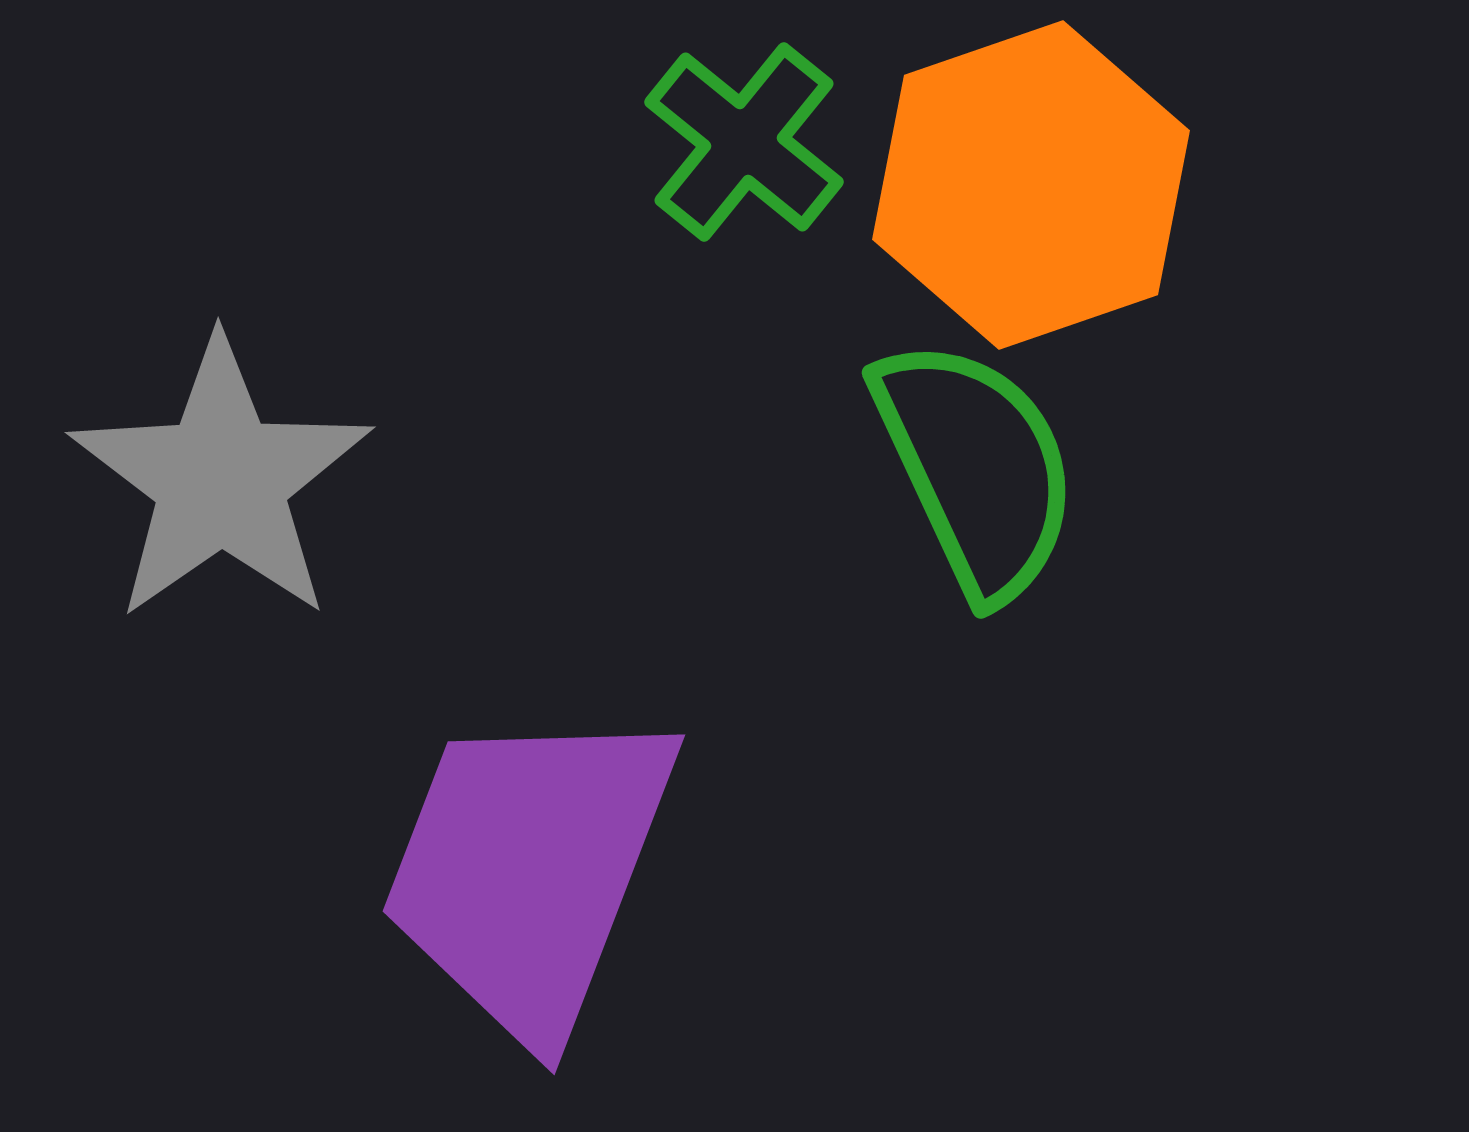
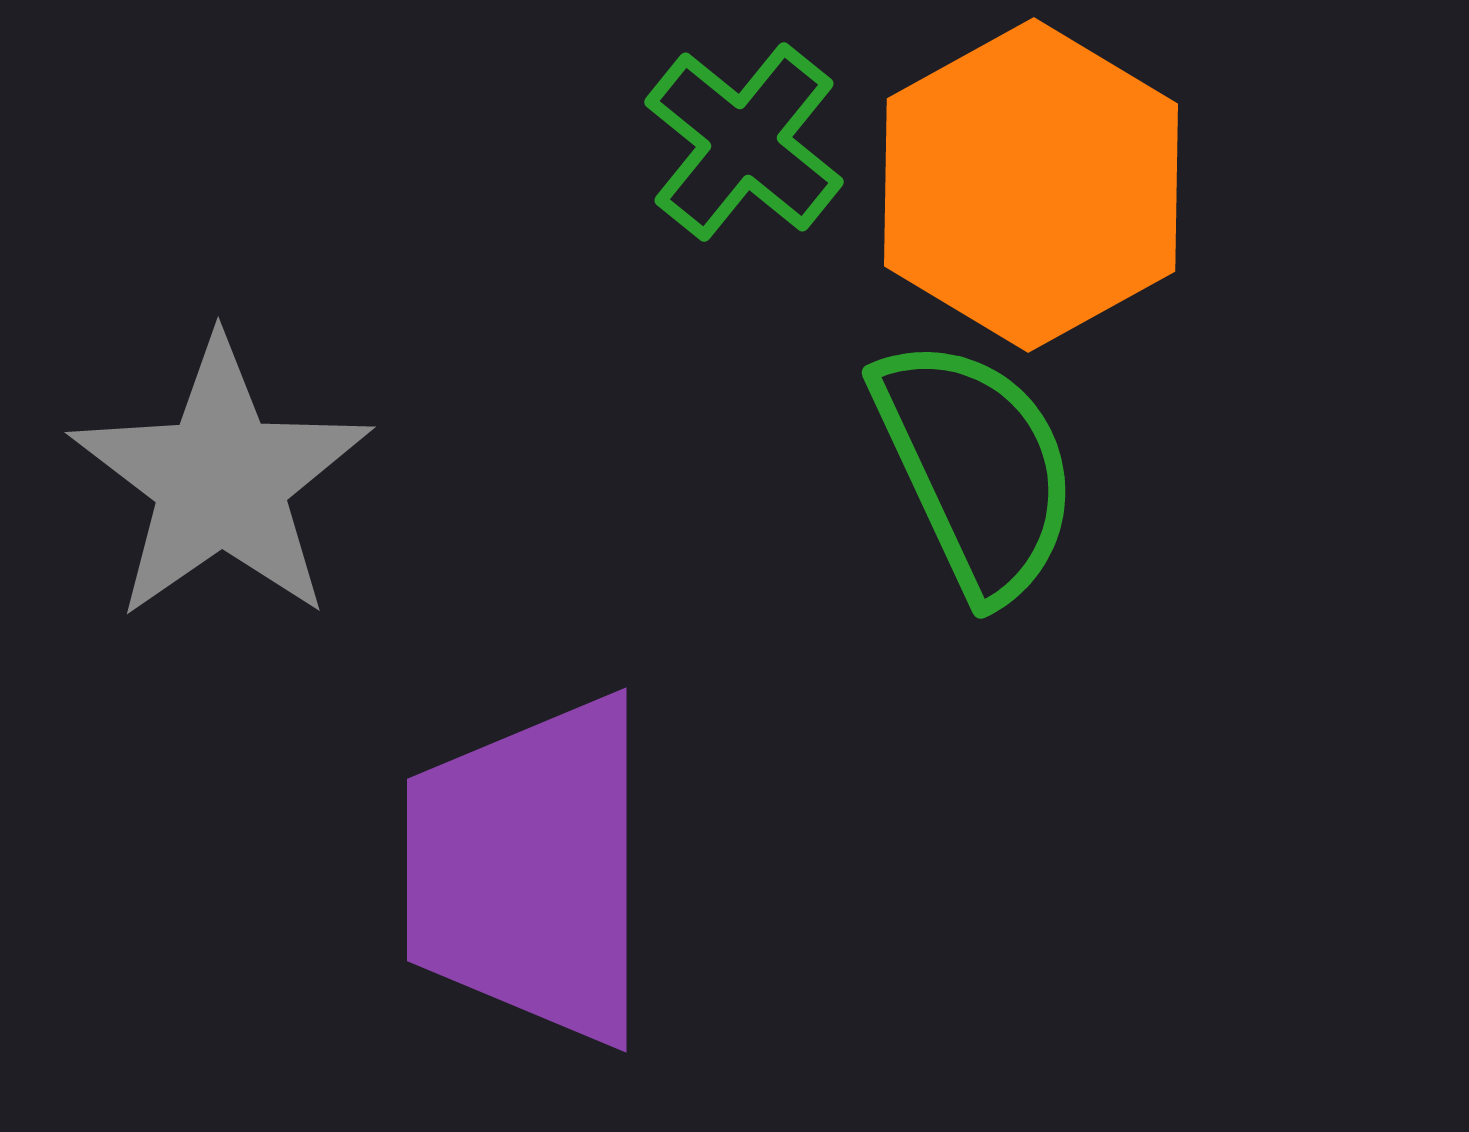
orange hexagon: rotated 10 degrees counterclockwise
purple trapezoid: rotated 21 degrees counterclockwise
